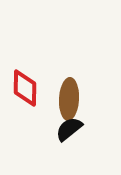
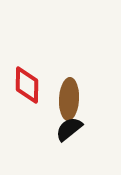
red diamond: moved 2 px right, 3 px up
